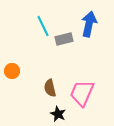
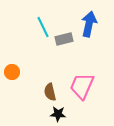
cyan line: moved 1 px down
orange circle: moved 1 px down
brown semicircle: moved 4 px down
pink trapezoid: moved 7 px up
black star: rotated 21 degrees counterclockwise
